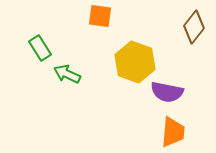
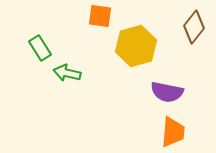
yellow hexagon: moved 1 px right, 16 px up; rotated 24 degrees clockwise
green arrow: moved 1 px up; rotated 12 degrees counterclockwise
